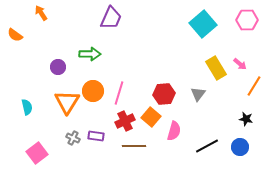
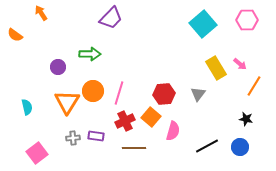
purple trapezoid: rotated 20 degrees clockwise
pink semicircle: moved 1 px left
gray cross: rotated 32 degrees counterclockwise
brown line: moved 2 px down
